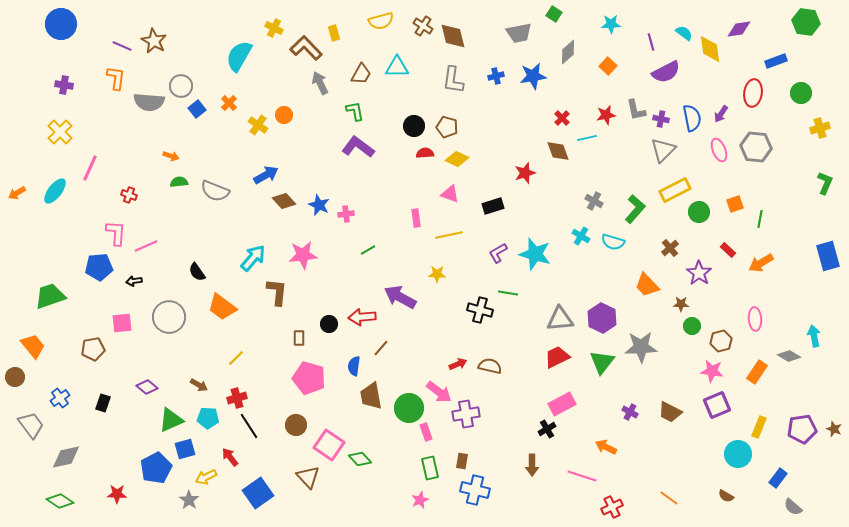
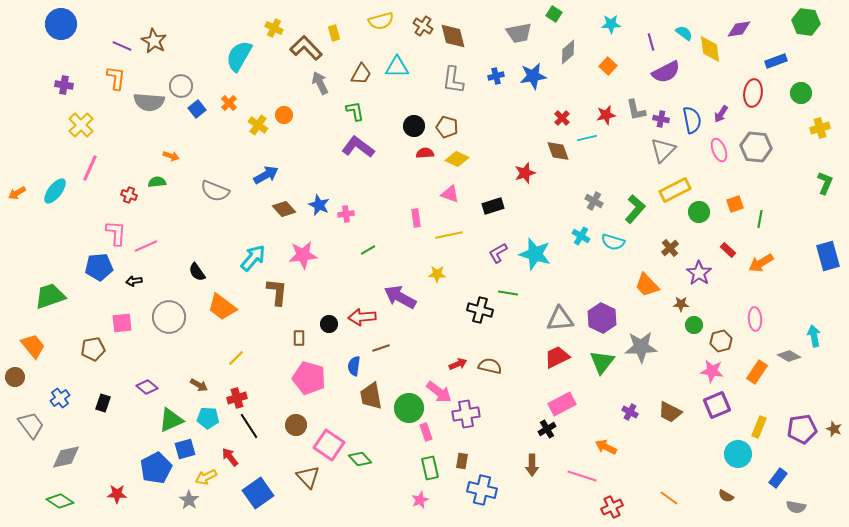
blue semicircle at (692, 118): moved 2 px down
yellow cross at (60, 132): moved 21 px right, 7 px up
green semicircle at (179, 182): moved 22 px left
brown diamond at (284, 201): moved 8 px down
green circle at (692, 326): moved 2 px right, 1 px up
brown line at (381, 348): rotated 30 degrees clockwise
blue cross at (475, 490): moved 7 px right
gray semicircle at (793, 507): moved 3 px right; rotated 30 degrees counterclockwise
